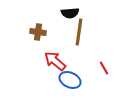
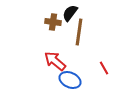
black semicircle: rotated 132 degrees clockwise
brown cross: moved 15 px right, 10 px up
